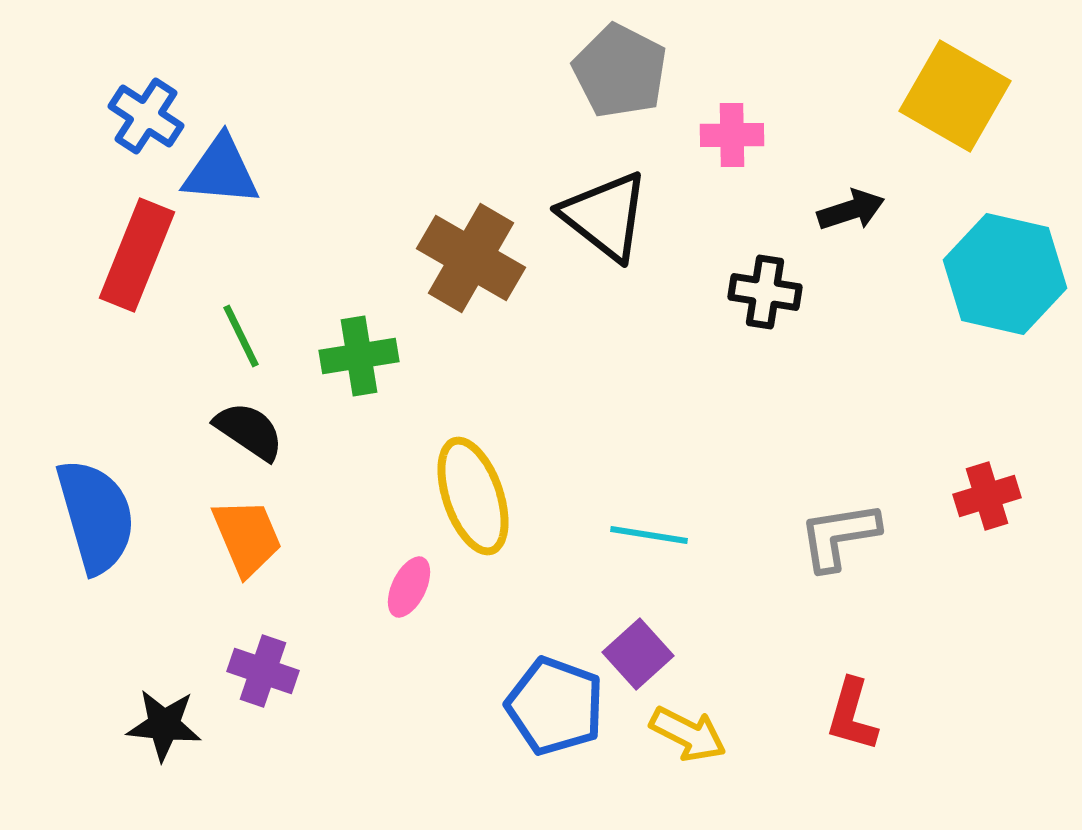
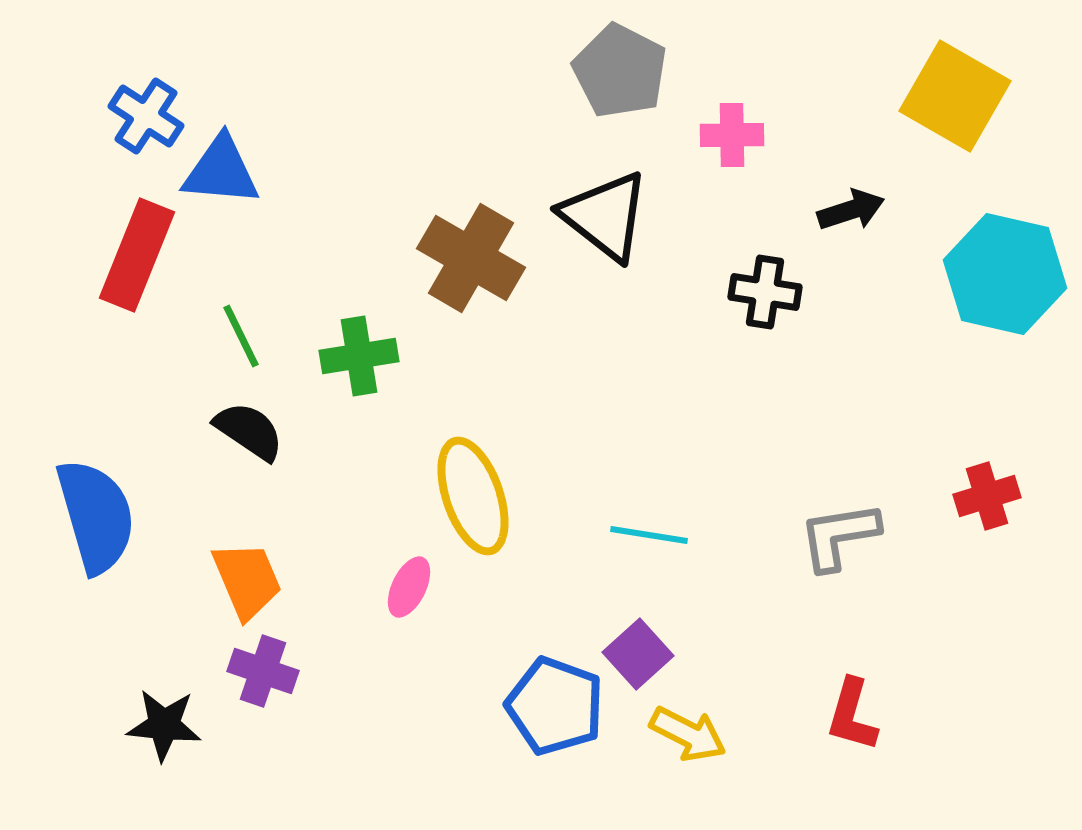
orange trapezoid: moved 43 px down
